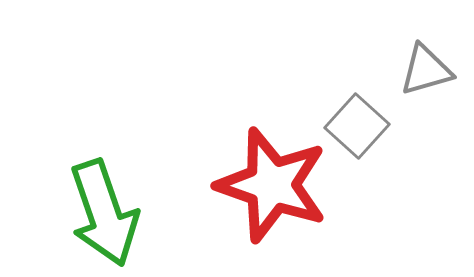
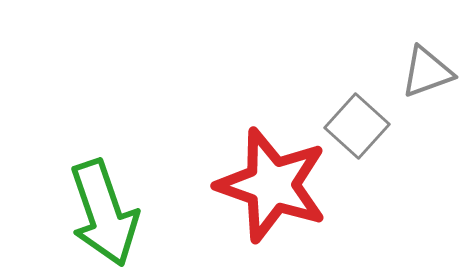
gray triangle: moved 1 px right, 2 px down; rotated 4 degrees counterclockwise
